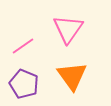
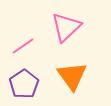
pink triangle: moved 2 px left, 2 px up; rotated 12 degrees clockwise
purple pentagon: rotated 16 degrees clockwise
